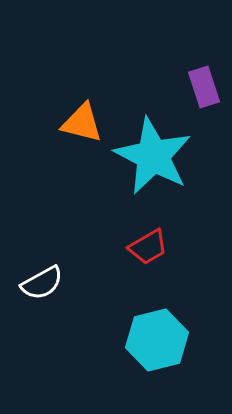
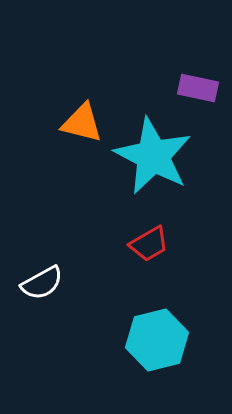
purple rectangle: moved 6 px left, 1 px down; rotated 60 degrees counterclockwise
red trapezoid: moved 1 px right, 3 px up
